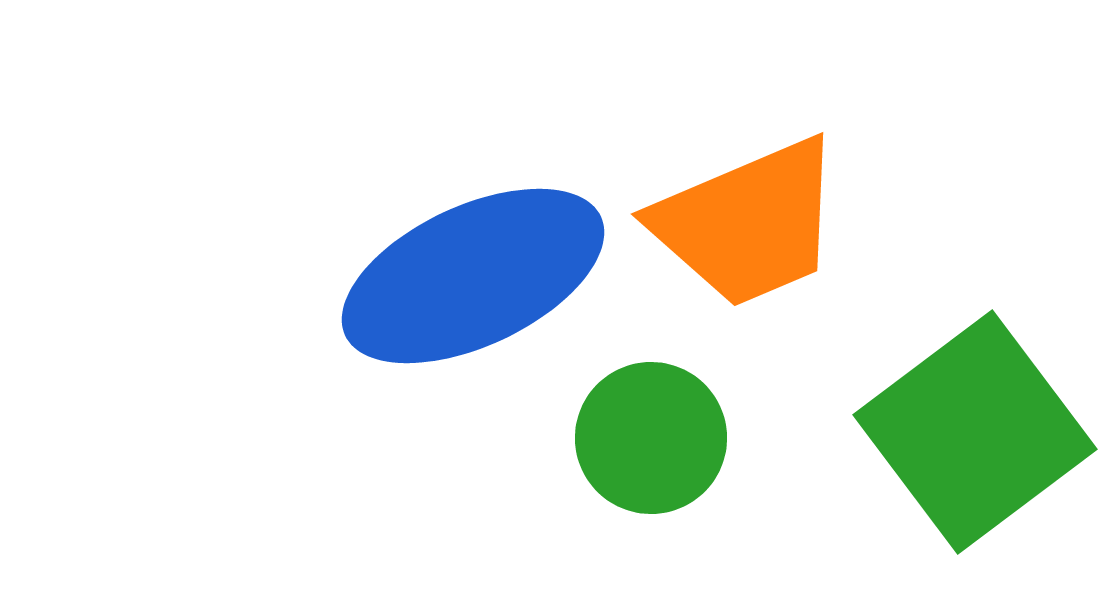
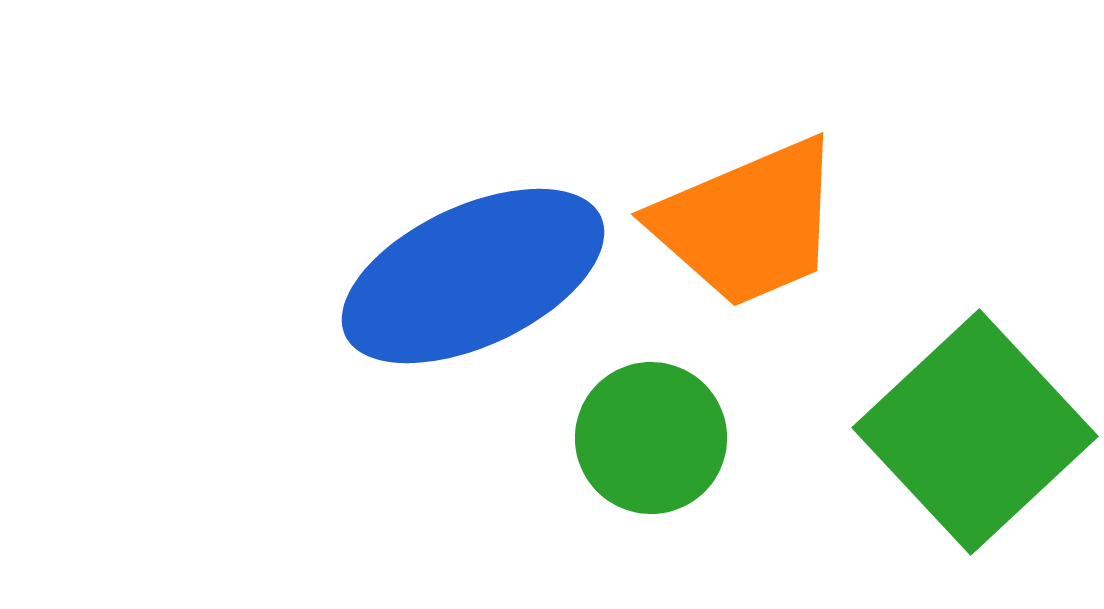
green square: rotated 6 degrees counterclockwise
